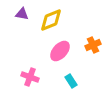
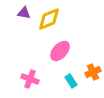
purple triangle: moved 2 px right, 1 px up
yellow diamond: moved 2 px left, 1 px up
orange cross: moved 27 px down
pink cross: moved 2 px down
